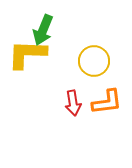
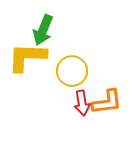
yellow L-shape: moved 3 px down
yellow circle: moved 22 px left, 10 px down
red arrow: moved 9 px right
